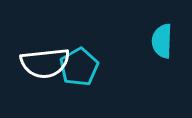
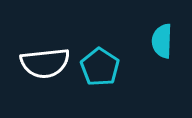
cyan pentagon: moved 21 px right; rotated 9 degrees counterclockwise
